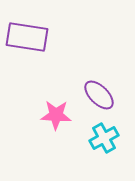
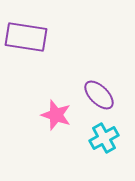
purple rectangle: moved 1 px left
pink star: rotated 16 degrees clockwise
